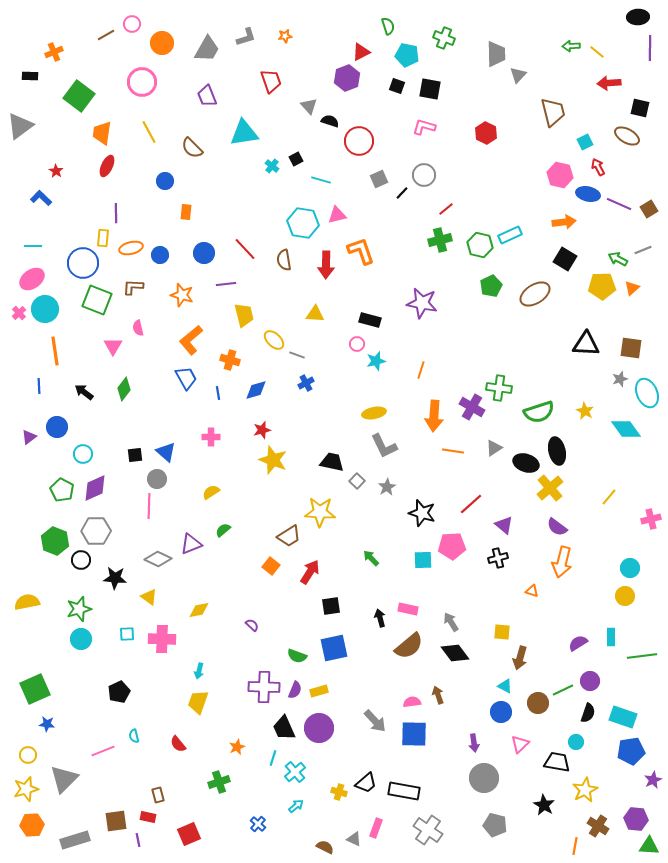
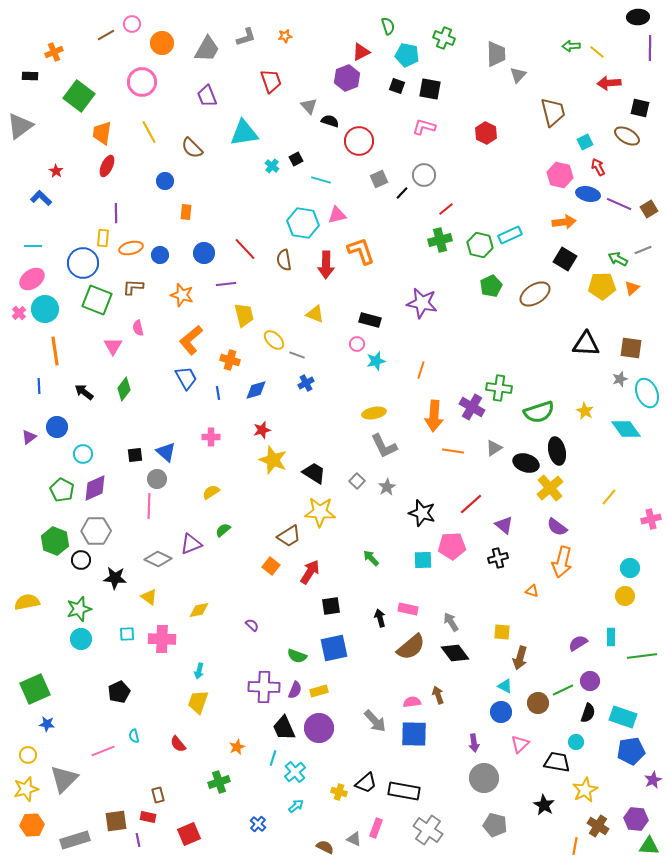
yellow triangle at (315, 314): rotated 18 degrees clockwise
black trapezoid at (332, 462): moved 18 px left, 11 px down; rotated 20 degrees clockwise
brown semicircle at (409, 646): moved 2 px right, 1 px down
